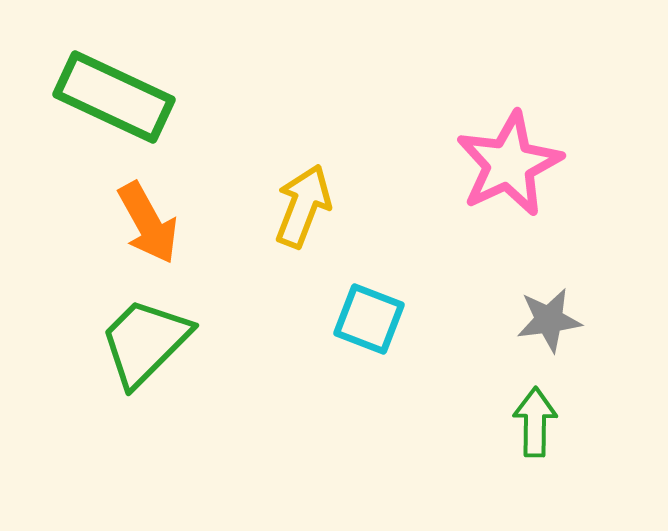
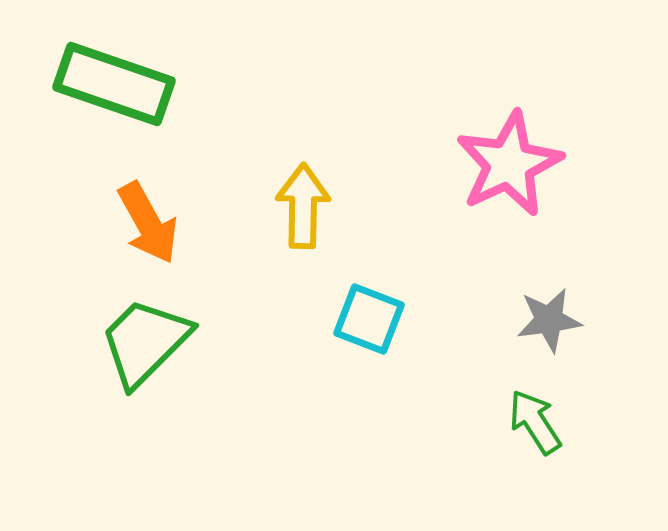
green rectangle: moved 13 px up; rotated 6 degrees counterclockwise
yellow arrow: rotated 20 degrees counterclockwise
green arrow: rotated 34 degrees counterclockwise
